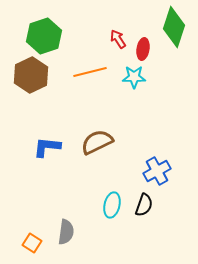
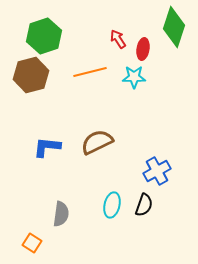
brown hexagon: rotated 12 degrees clockwise
gray semicircle: moved 5 px left, 18 px up
